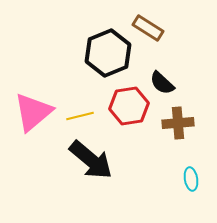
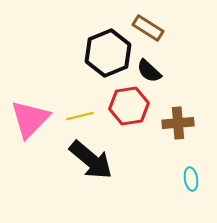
black semicircle: moved 13 px left, 12 px up
pink triangle: moved 3 px left, 7 px down; rotated 6 degrees counterclockwise
